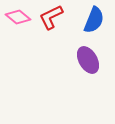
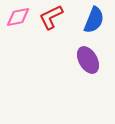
pink diamond: rotated 50 degrees counterclockwise
